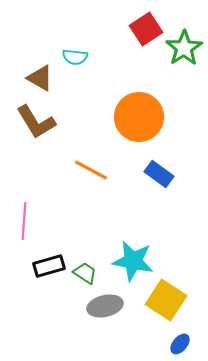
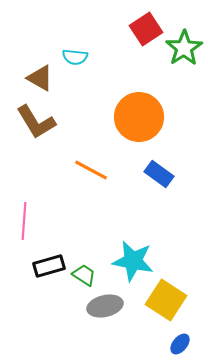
green trapezoid: moved 1 px left, 2 px down
